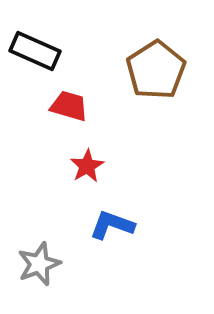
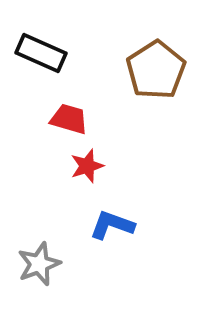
black rectangle: moved 6 px right, 2 px down
red trapezoid: moved 13 px down
red star: rotated 12 degrees clockwise
